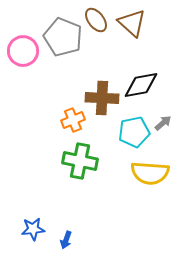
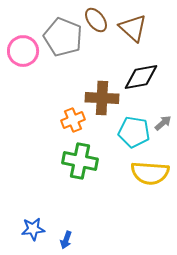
brown triangle: moved 1 px right, 5 px down
black diamond: moved 8 px up
cyan pentagon: rotated 20 degrees clockwise
